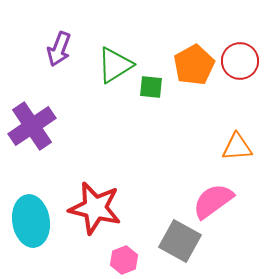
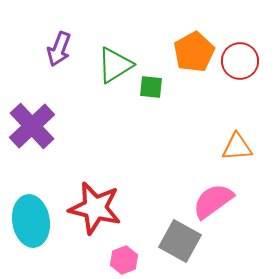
orange pentagon: moved 13 px up
purple cross: rotated 9 degrees counterclockwise
